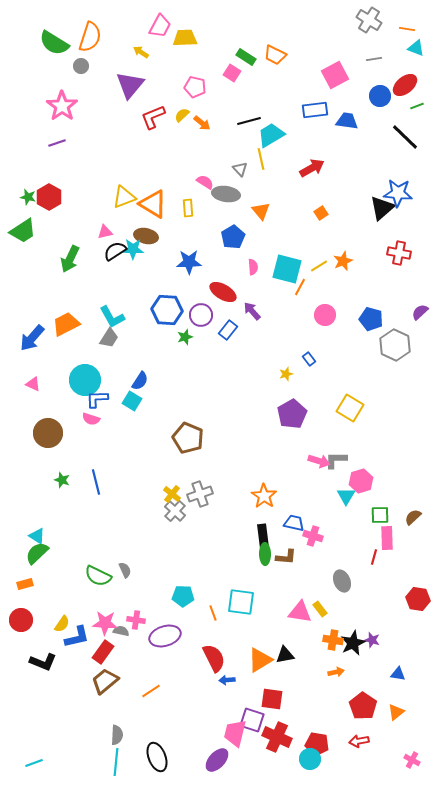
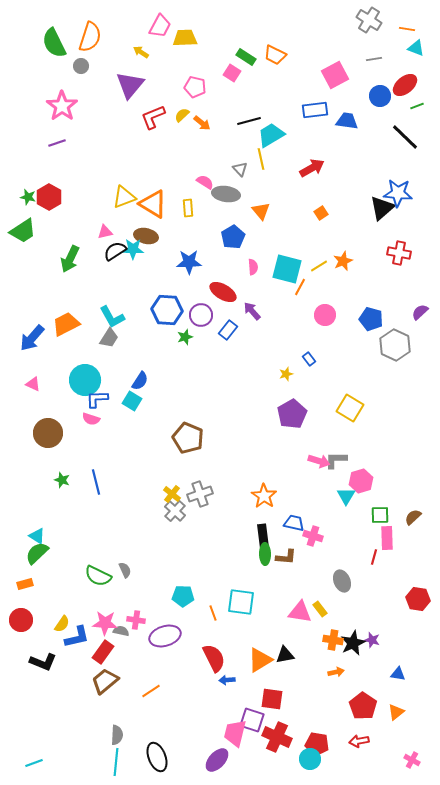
green semicircle at (54, 43): rotated 32 degrees clockwise
